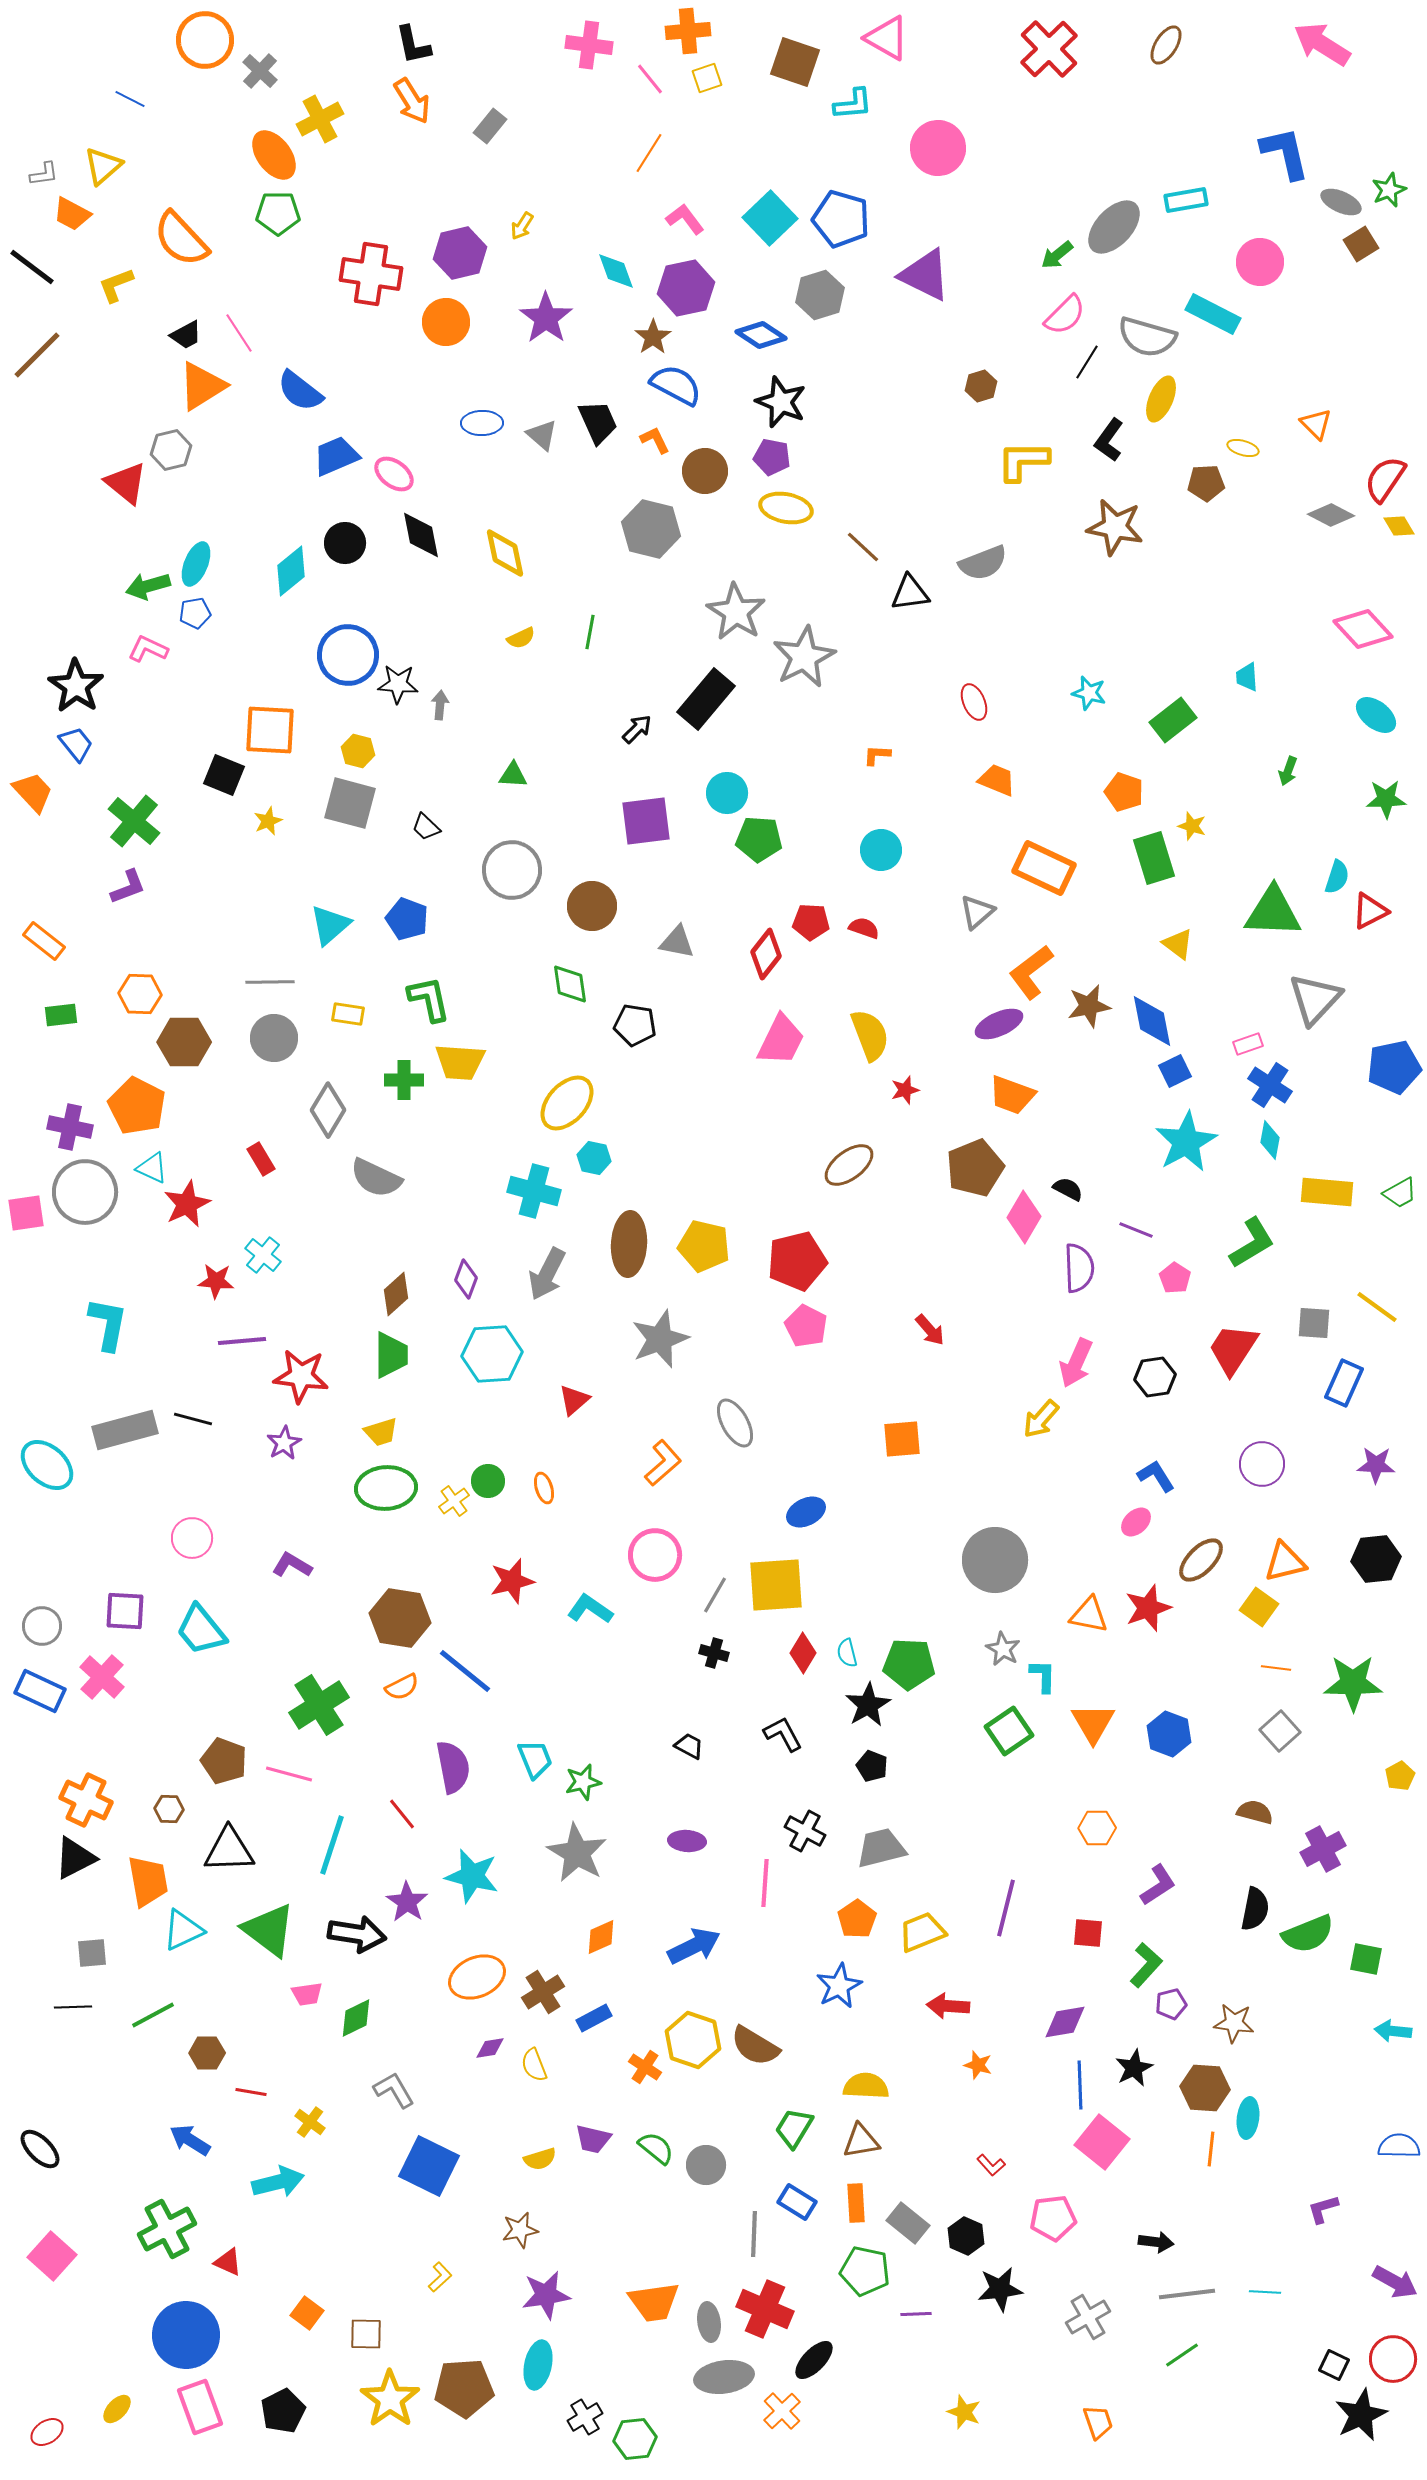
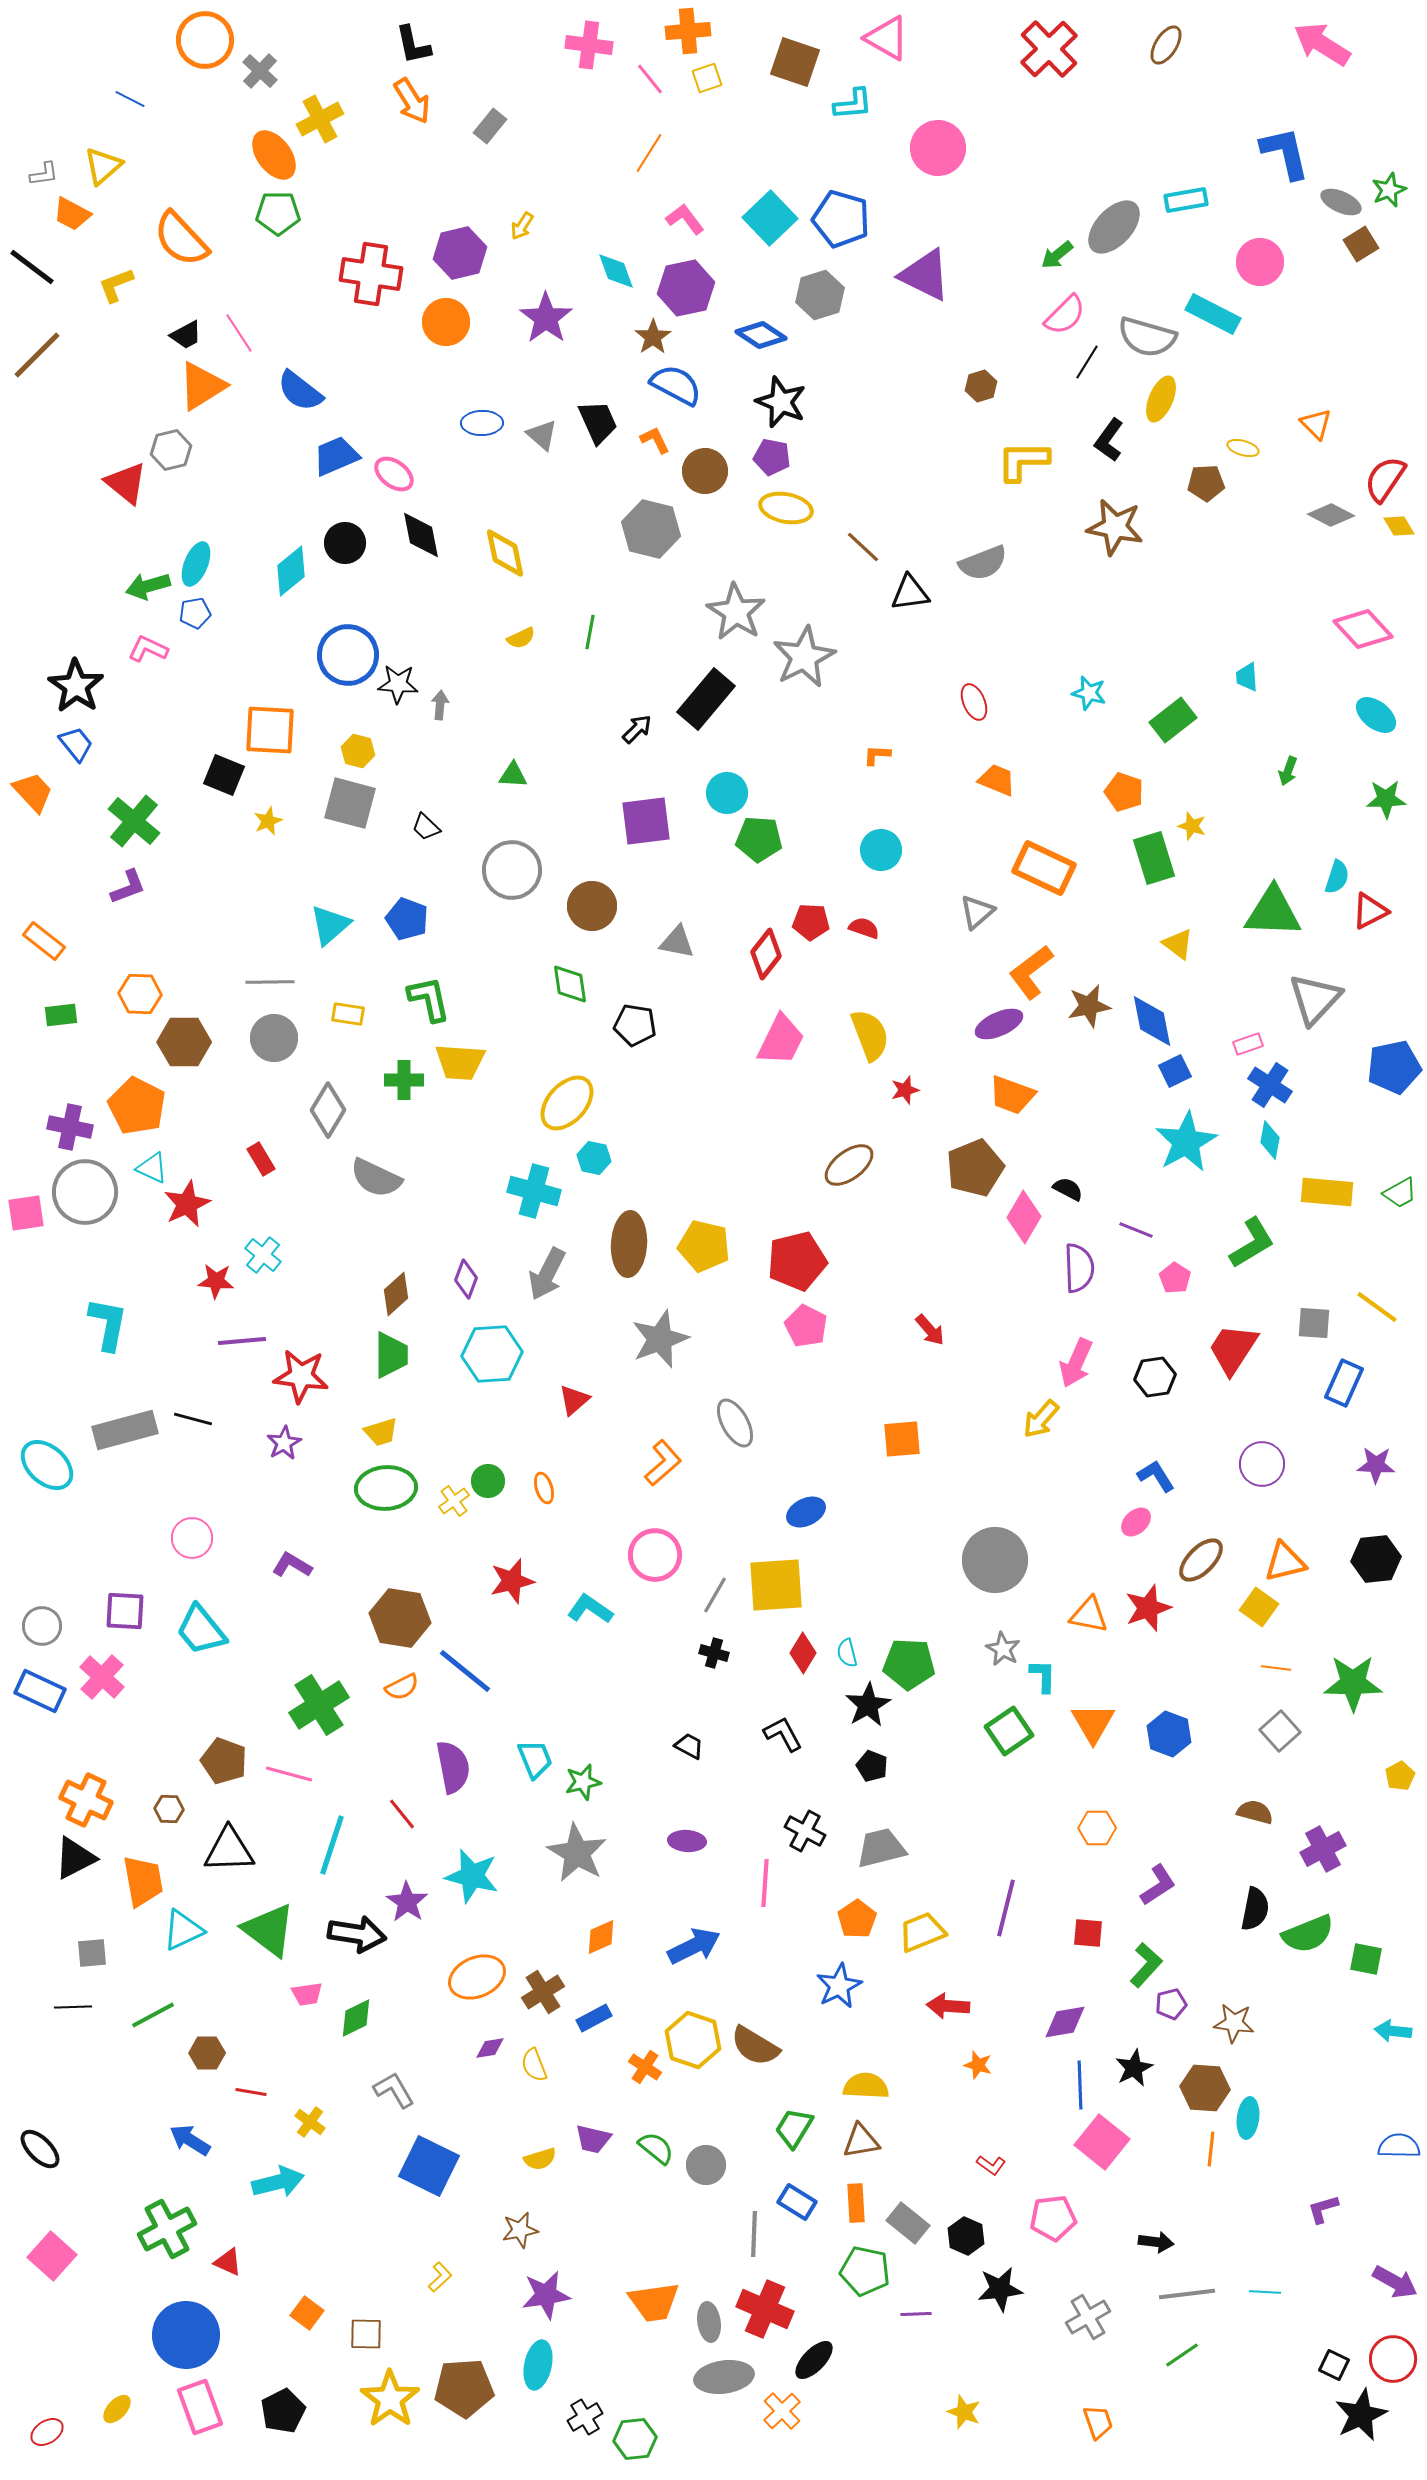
orange trapezoid at (148, 1881): moved 5 px left
red L-shape at (991, 2165): rotated 12 degrees counterclockwise
